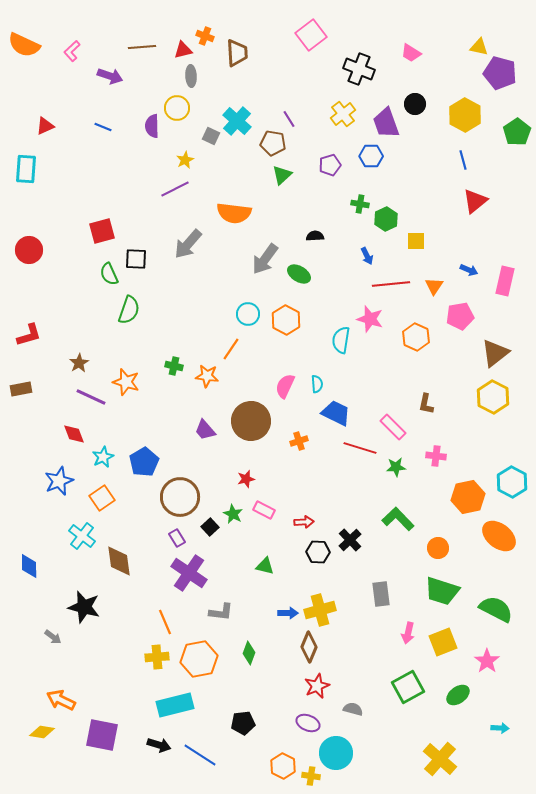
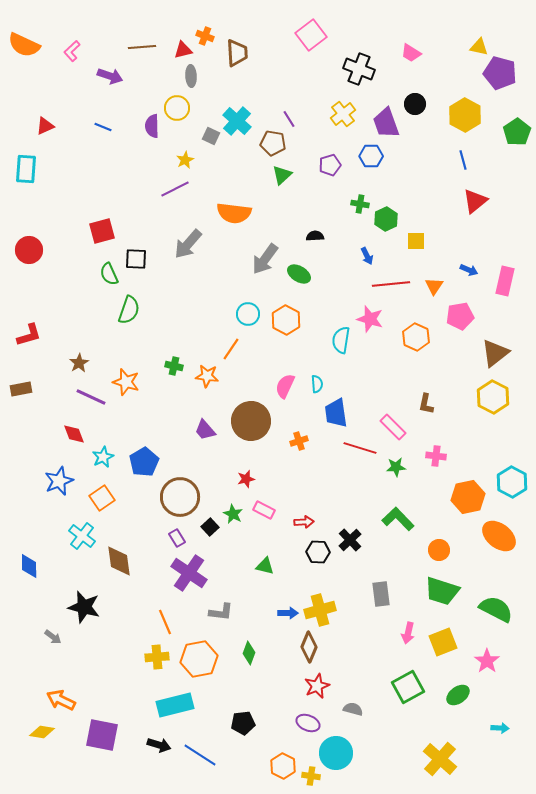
blue trapezoid at (336, 413): rotated 124 degrees counterclockwise
orange circle at (438, 548): moved 1 px right, 2 px down
